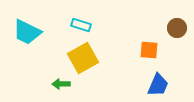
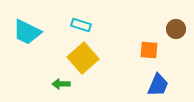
brown circle: moved 1 px left, 1 px down
yellow square: rotated 12 degrees counterclockwise
